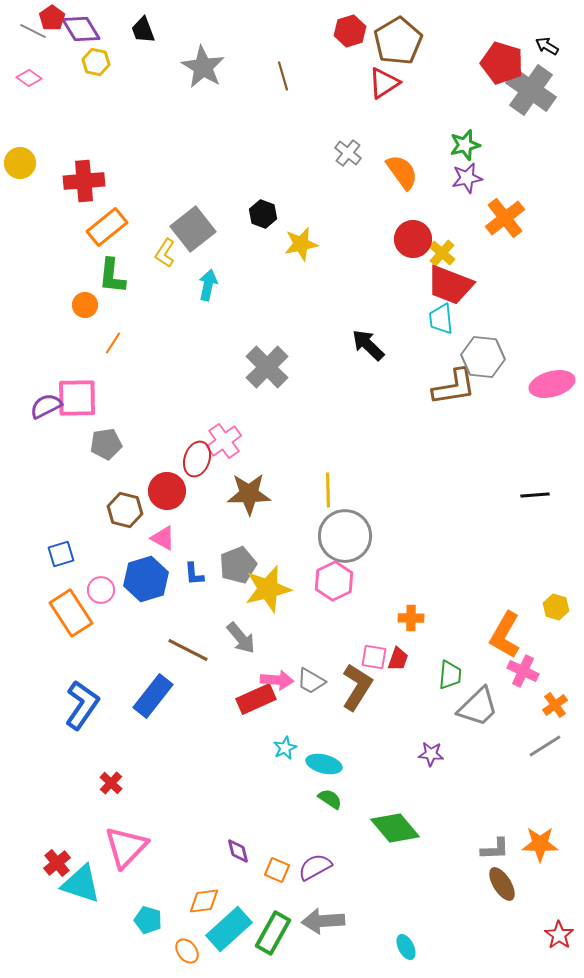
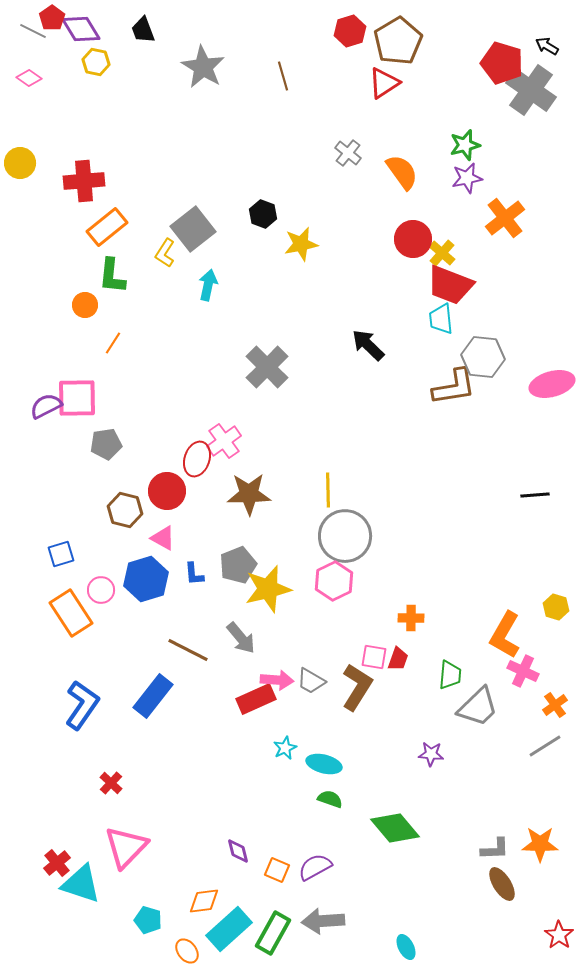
green semicircle at (330, 799): rotated 15 degrees counterclockwise
